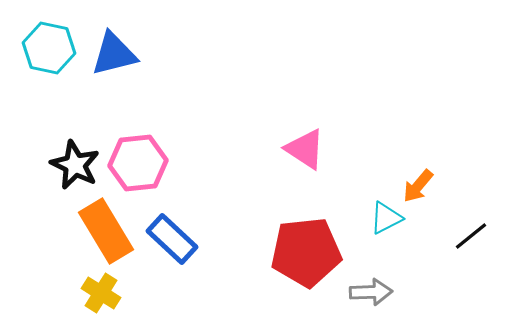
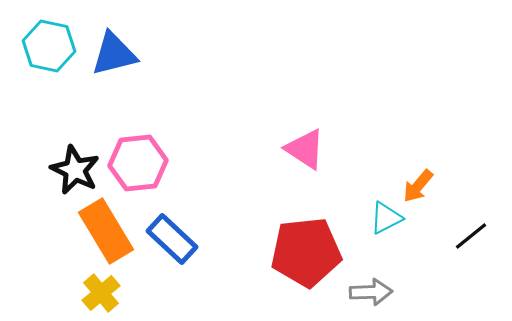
cyan hexagon: moved 2 px up
black star: moved 5 px down
yellow cross: rotated 18 degrees clockwise
